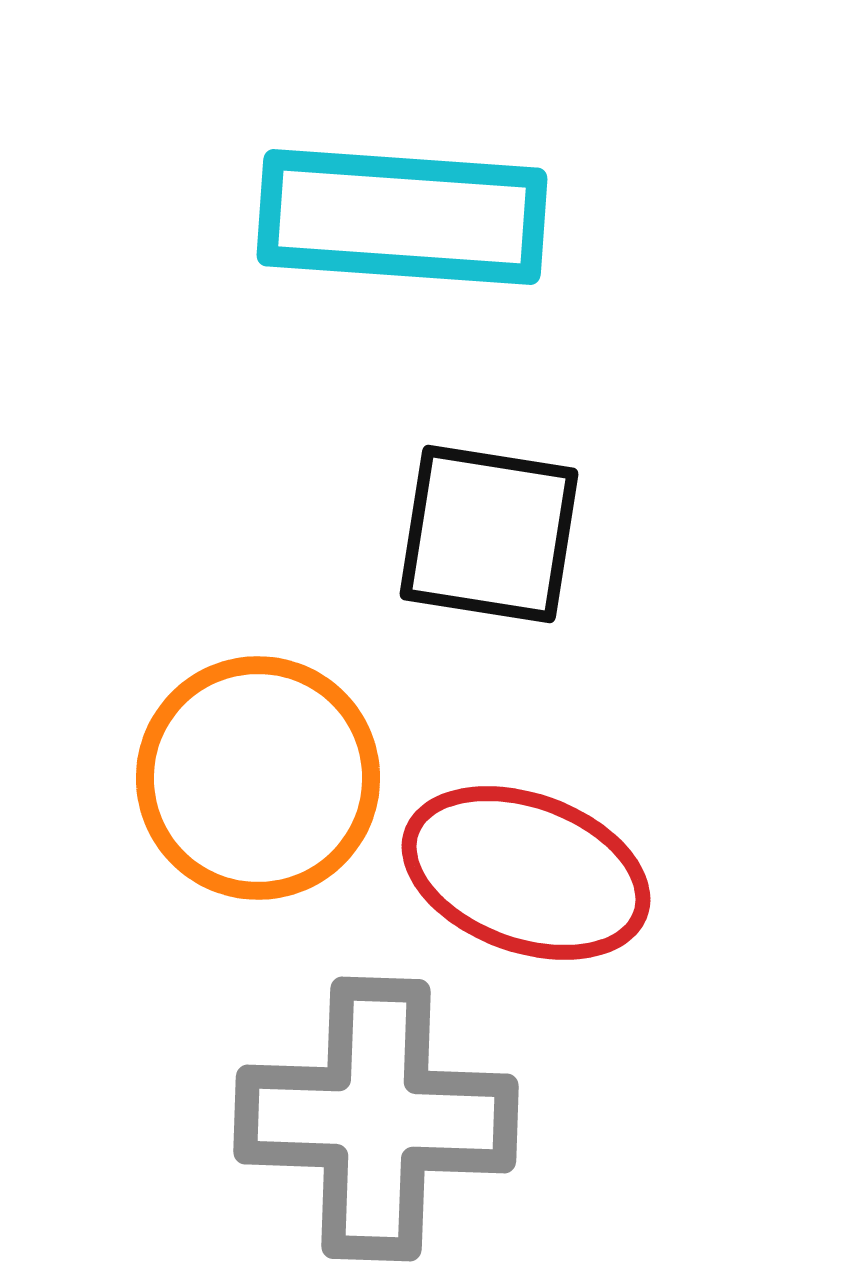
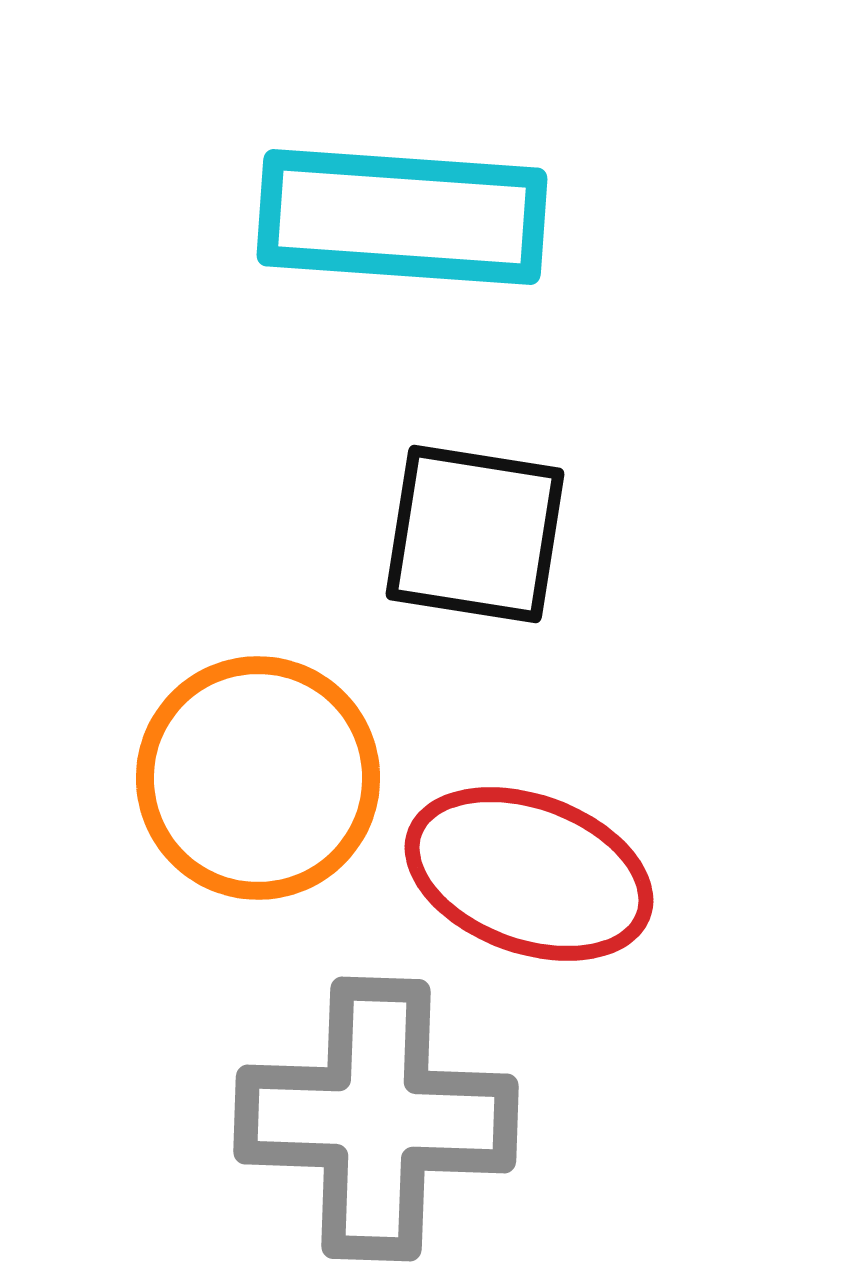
black square: moved 14 px left
red ellipse: moved 3 px right, 1 px down
